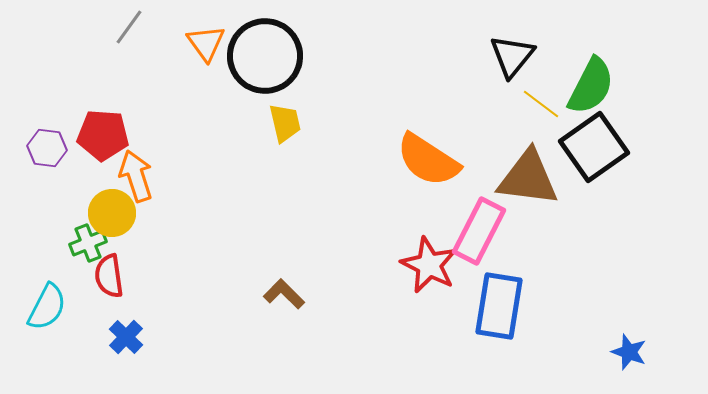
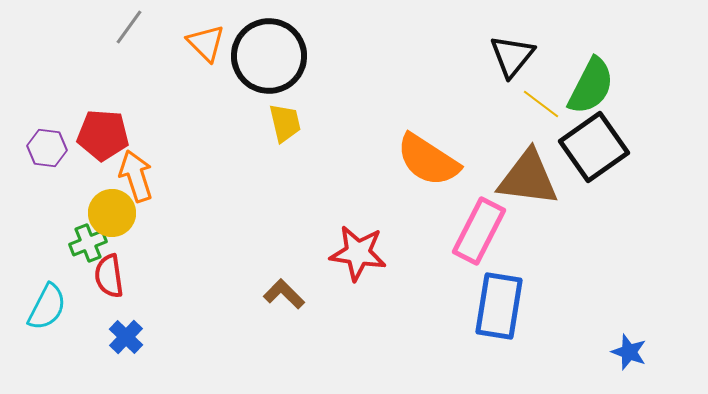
orange triangle: rotated 9 degrees counterclockwise
black circle: moved 4 px right
red star: moved 71 px left, 12 px up; rotated 18 degrees counterclockwise
